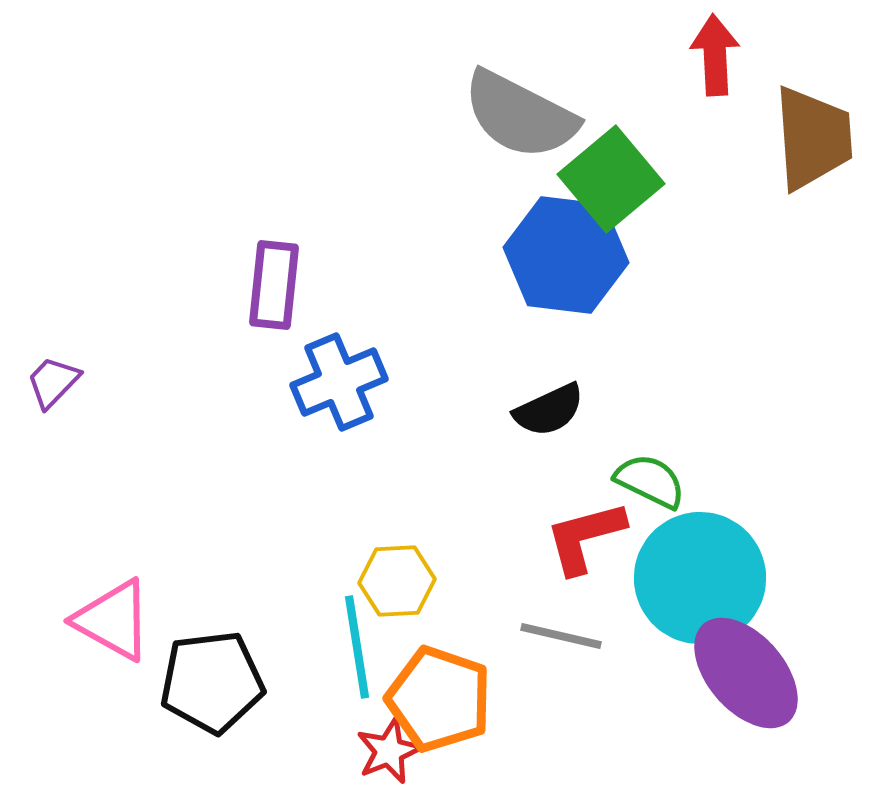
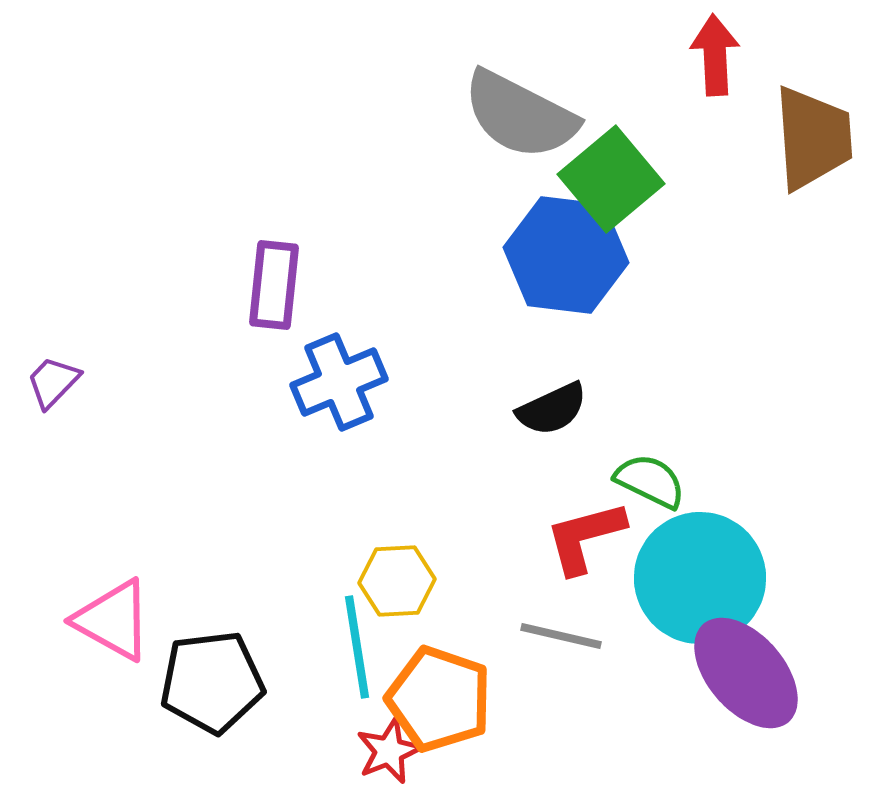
black semicircle: moved 3 px right, 1 px up
